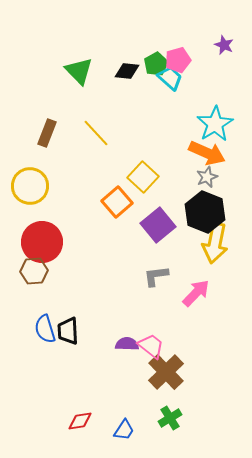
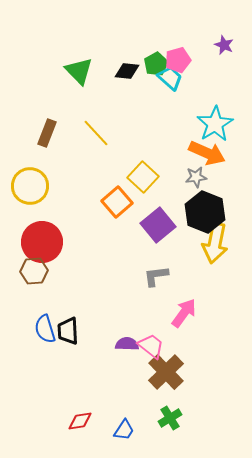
gray star: moved 11 px left; rotated 15 degrees clockwise
pink arrow: moved 12 px left, 20 px down; rotated 8 degrees counterclockwise
